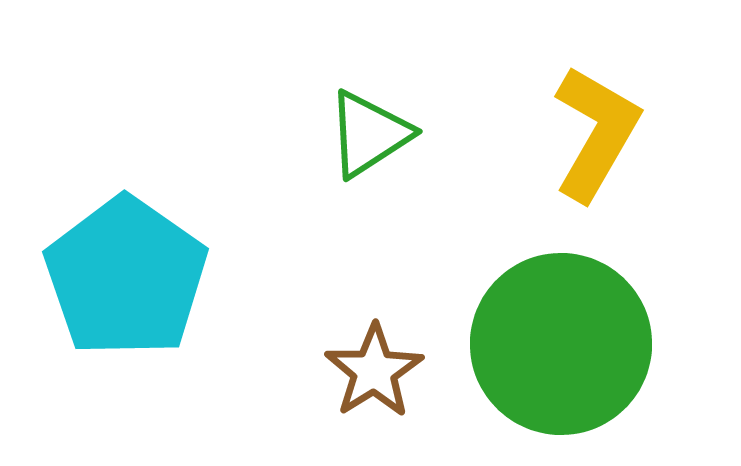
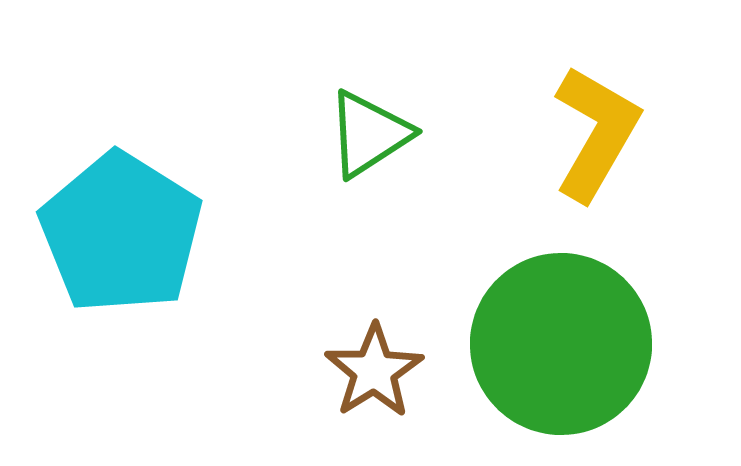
cyan pentagon: moved 5 px left, 44 px up; rotated 3 degrees counterclockwise
